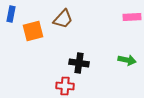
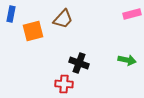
pink rectangle: moved 3 px up; rotated 12 degrees counterclockwise
black cross: rotated 12 degrees clockwise
red cross: moved 1 px left, 2 px up
